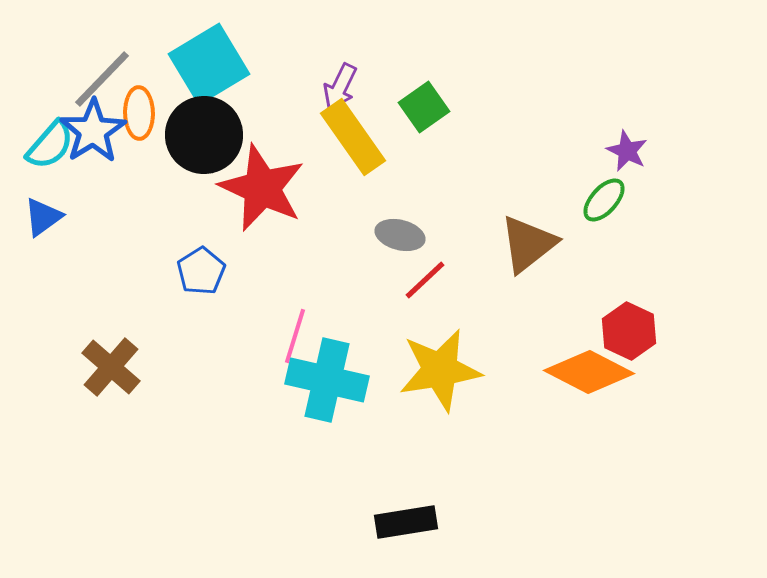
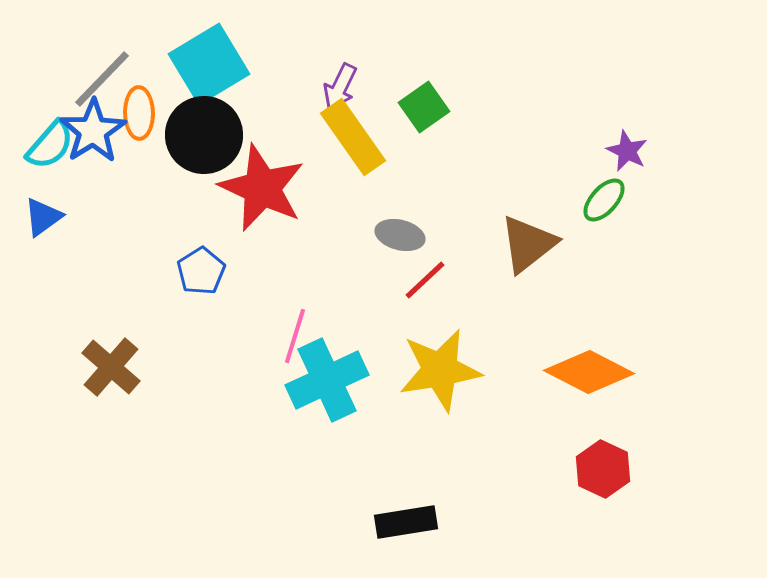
red hexagon: moved 26 px left, 138 px down
cyan cross: rotated 38 degrees counterclockwise
